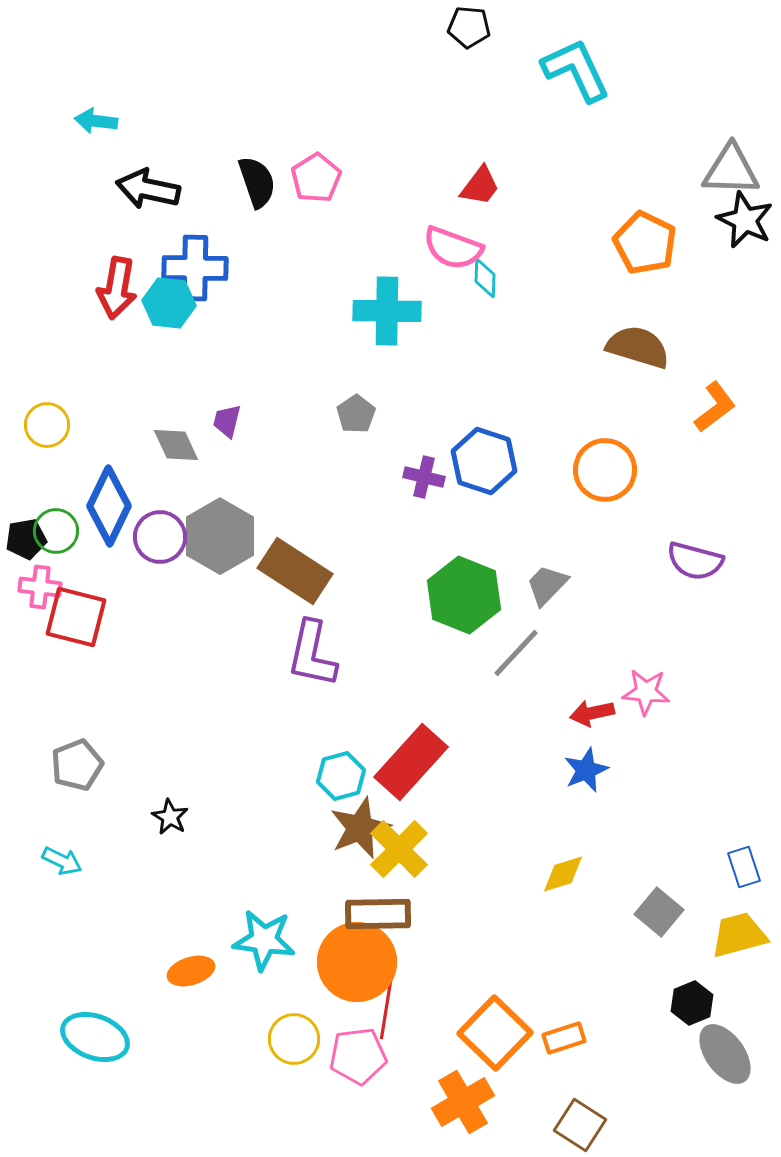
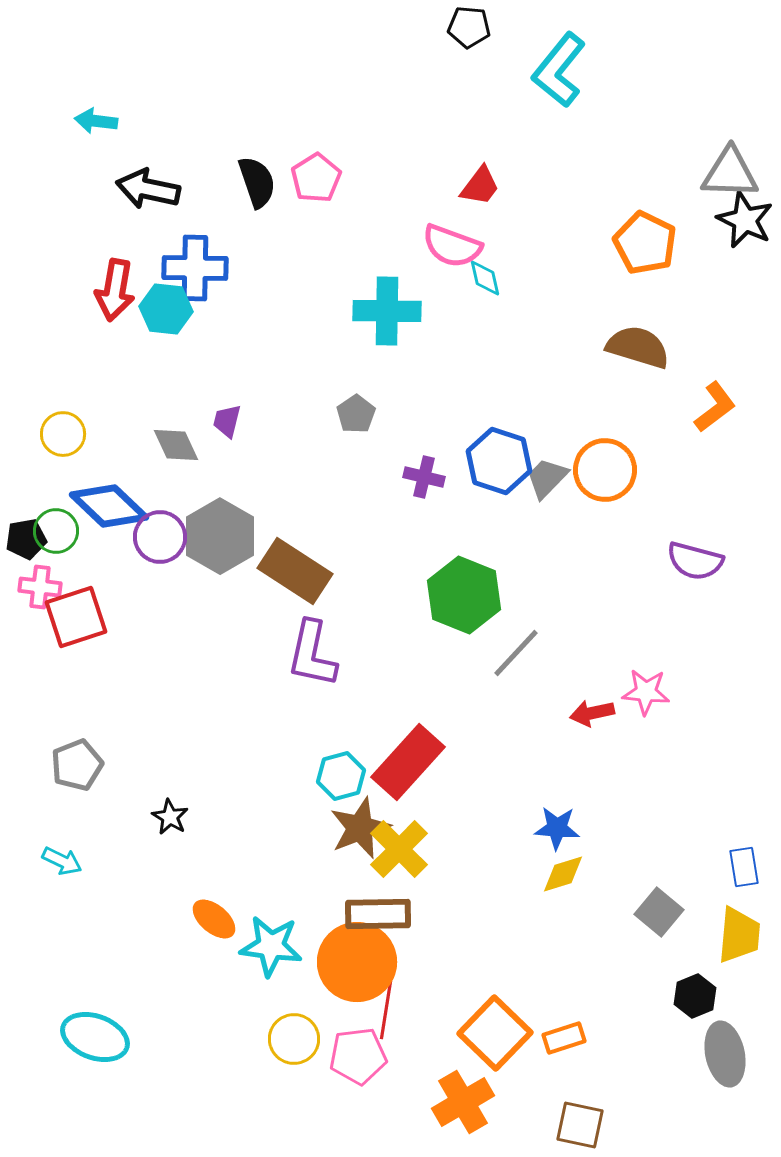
cyan L-shape at (576, 70): moved 17 px left; rotated 116 degrees counterclockwise
gray triangle at (731, 170): moved 1 px left, 3 px down
pink semicircle at (453, 248): moved 1 px left, 2 px up
cyan diamond at (485, 278): rotated 15 degrees counterclockwise
red arrow at (117, 288): moved 2 px left, 2 px down
cyan hexagon at (169, 303): moved 3 px left, 6 px down
yellow circle at (47, 425): moved 16 px right, 9 px down
blue hexagon at (484, 461): moved 15 px right
blue diamond at (109, 506): rotated 72 degrees counterclockwise
gray trapezoid at (547, 585): moved 107 px up
red square at (76, 617): rotated 32 degrees counterclockwise
red rectangle at (411, 762): moved 3 px left
blue star at (586, 770): moved 29 px left, 58 px down; rotated 27 degrees clockwise
blue rectangle at (744, 867): rotated 9 degrees clockwise
yellow trapezoid at (739, 935): rotated 110 degrees clockwise
cyan star at (264, 940): moved 7 px right, 6 px down
orange ellipse at (191, 971): moved 23 px right, 52 px up; rotated 57 degrees clockwise
black hexagon at (692, 1003): moved 3 px right, 7 px up
gray ellipse at (725, 1054): rotated 24 degrees clockwise
brown square at (580, 1125): rotated 21 degrees counterclockwise
